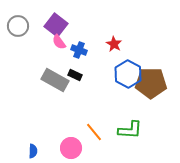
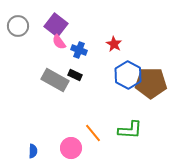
blue hexagon: moved 1 px down
orange line: moved 1 px left, 1 px down
